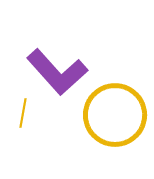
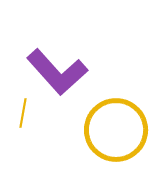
yellow circle: moved 1 px right, 15 px down
